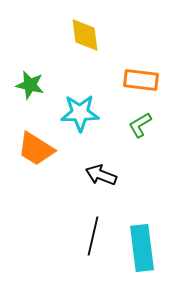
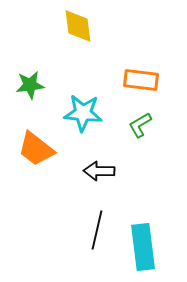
yellow diamond: moved 7 px left, 9 px up
green star: rotated 20 degrees counterclockwise
cyan star: moved 3 px right; rotated 6 degrees clockwise
orange trapezoid: rotated 6 degrees clockwise
black arrow: moved 2 px left, 4 px up; rotated 20 degrees counterclockwise
black line: moved 4 px right, 6 px up
cyan rectangle: moved 1 px right, 1 px up
